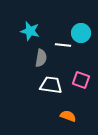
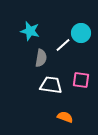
white line: rotated 49 degrees counterclockwise
pink square: rotated 12 degrees counterclockwise
orange semicircle: moved 3 px left, 1 px down
